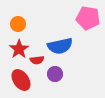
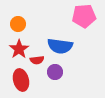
pink pentagon: moved 4 px left, 2 px up; rotated 15 degrees counterclockwise
blue semicircle: rotated 20 degrees clockwise
purple circle: moved 2 px up
red ellipse: rotated 20 degrees clockwise
